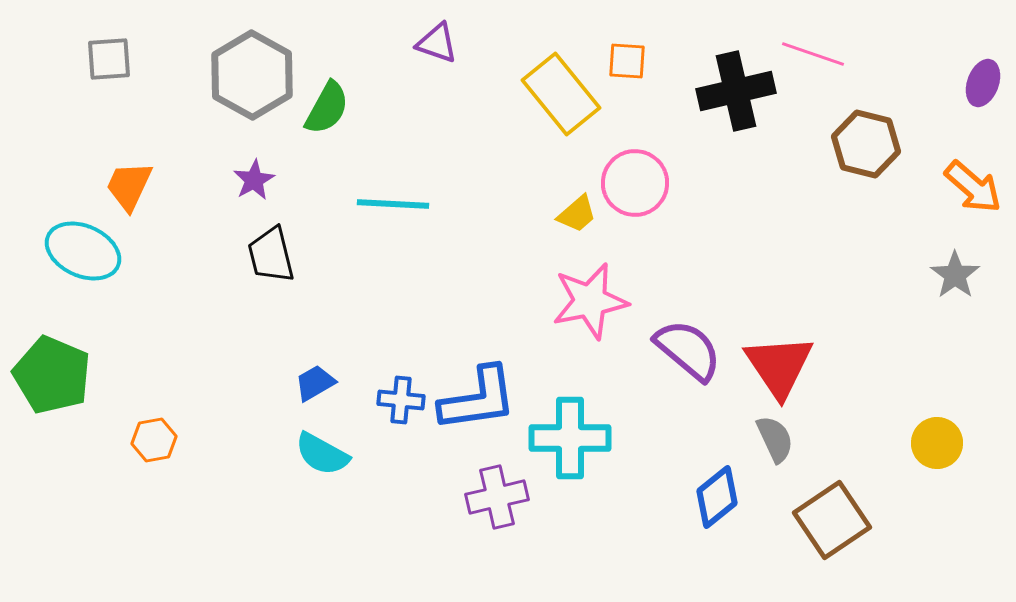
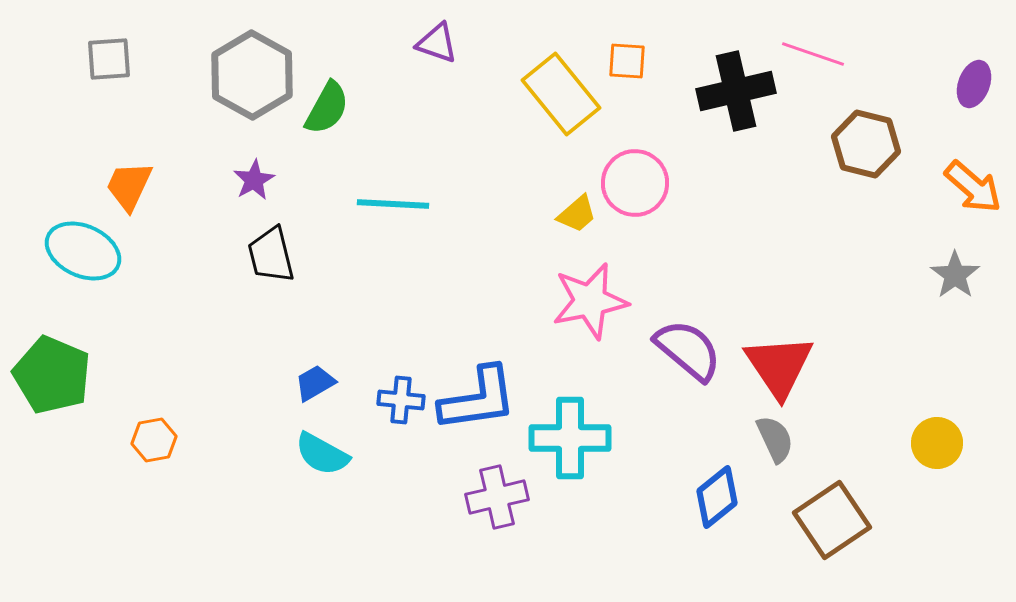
purple ellipse: moved 9 px left, 1 px down
